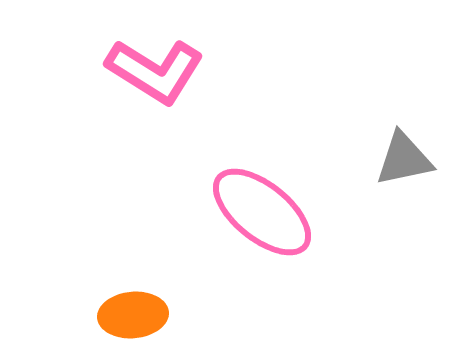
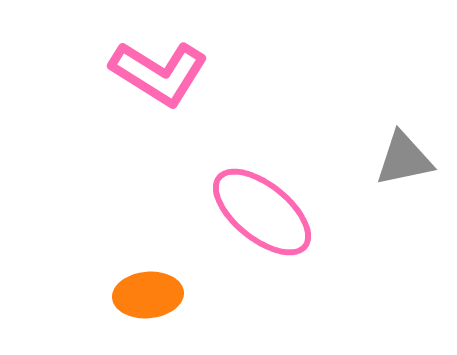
pink L-shape: moved 4 px right, 2 px down
orange ellipse: moved 15 px right, 20 px up
